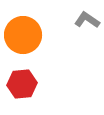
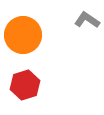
red hexagon: moved 3 px right, 1 px down; rotated 12 degrees counterclockwise
